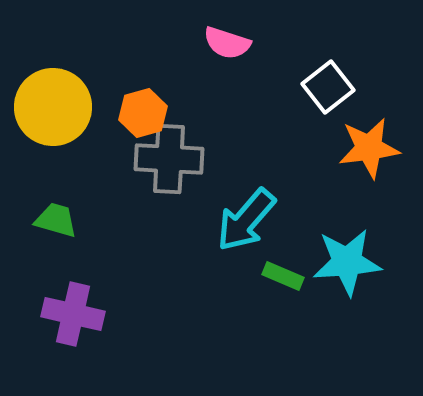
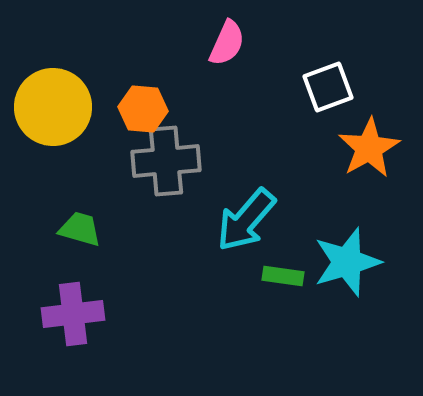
pink semicircle: rotated 84 degrees counterclockwise
white square: rotated 18 degrees clockwise
orange hexagon: moved 4 px up; rotated 21 degrees clockwise
orange star: rotated 22 degrees counterclockwise
gray cross: moved 3 px left, 2 px down; rotated 8 degrees counterclockwise
green trapezoid: moved 24 px right, 9 px down
cyan star: rotated 12 degrees counterclockwise
green rectangle: rotated 15 degrees counterclockwise
purple cross: rotated 20 degrees counterclockwise
